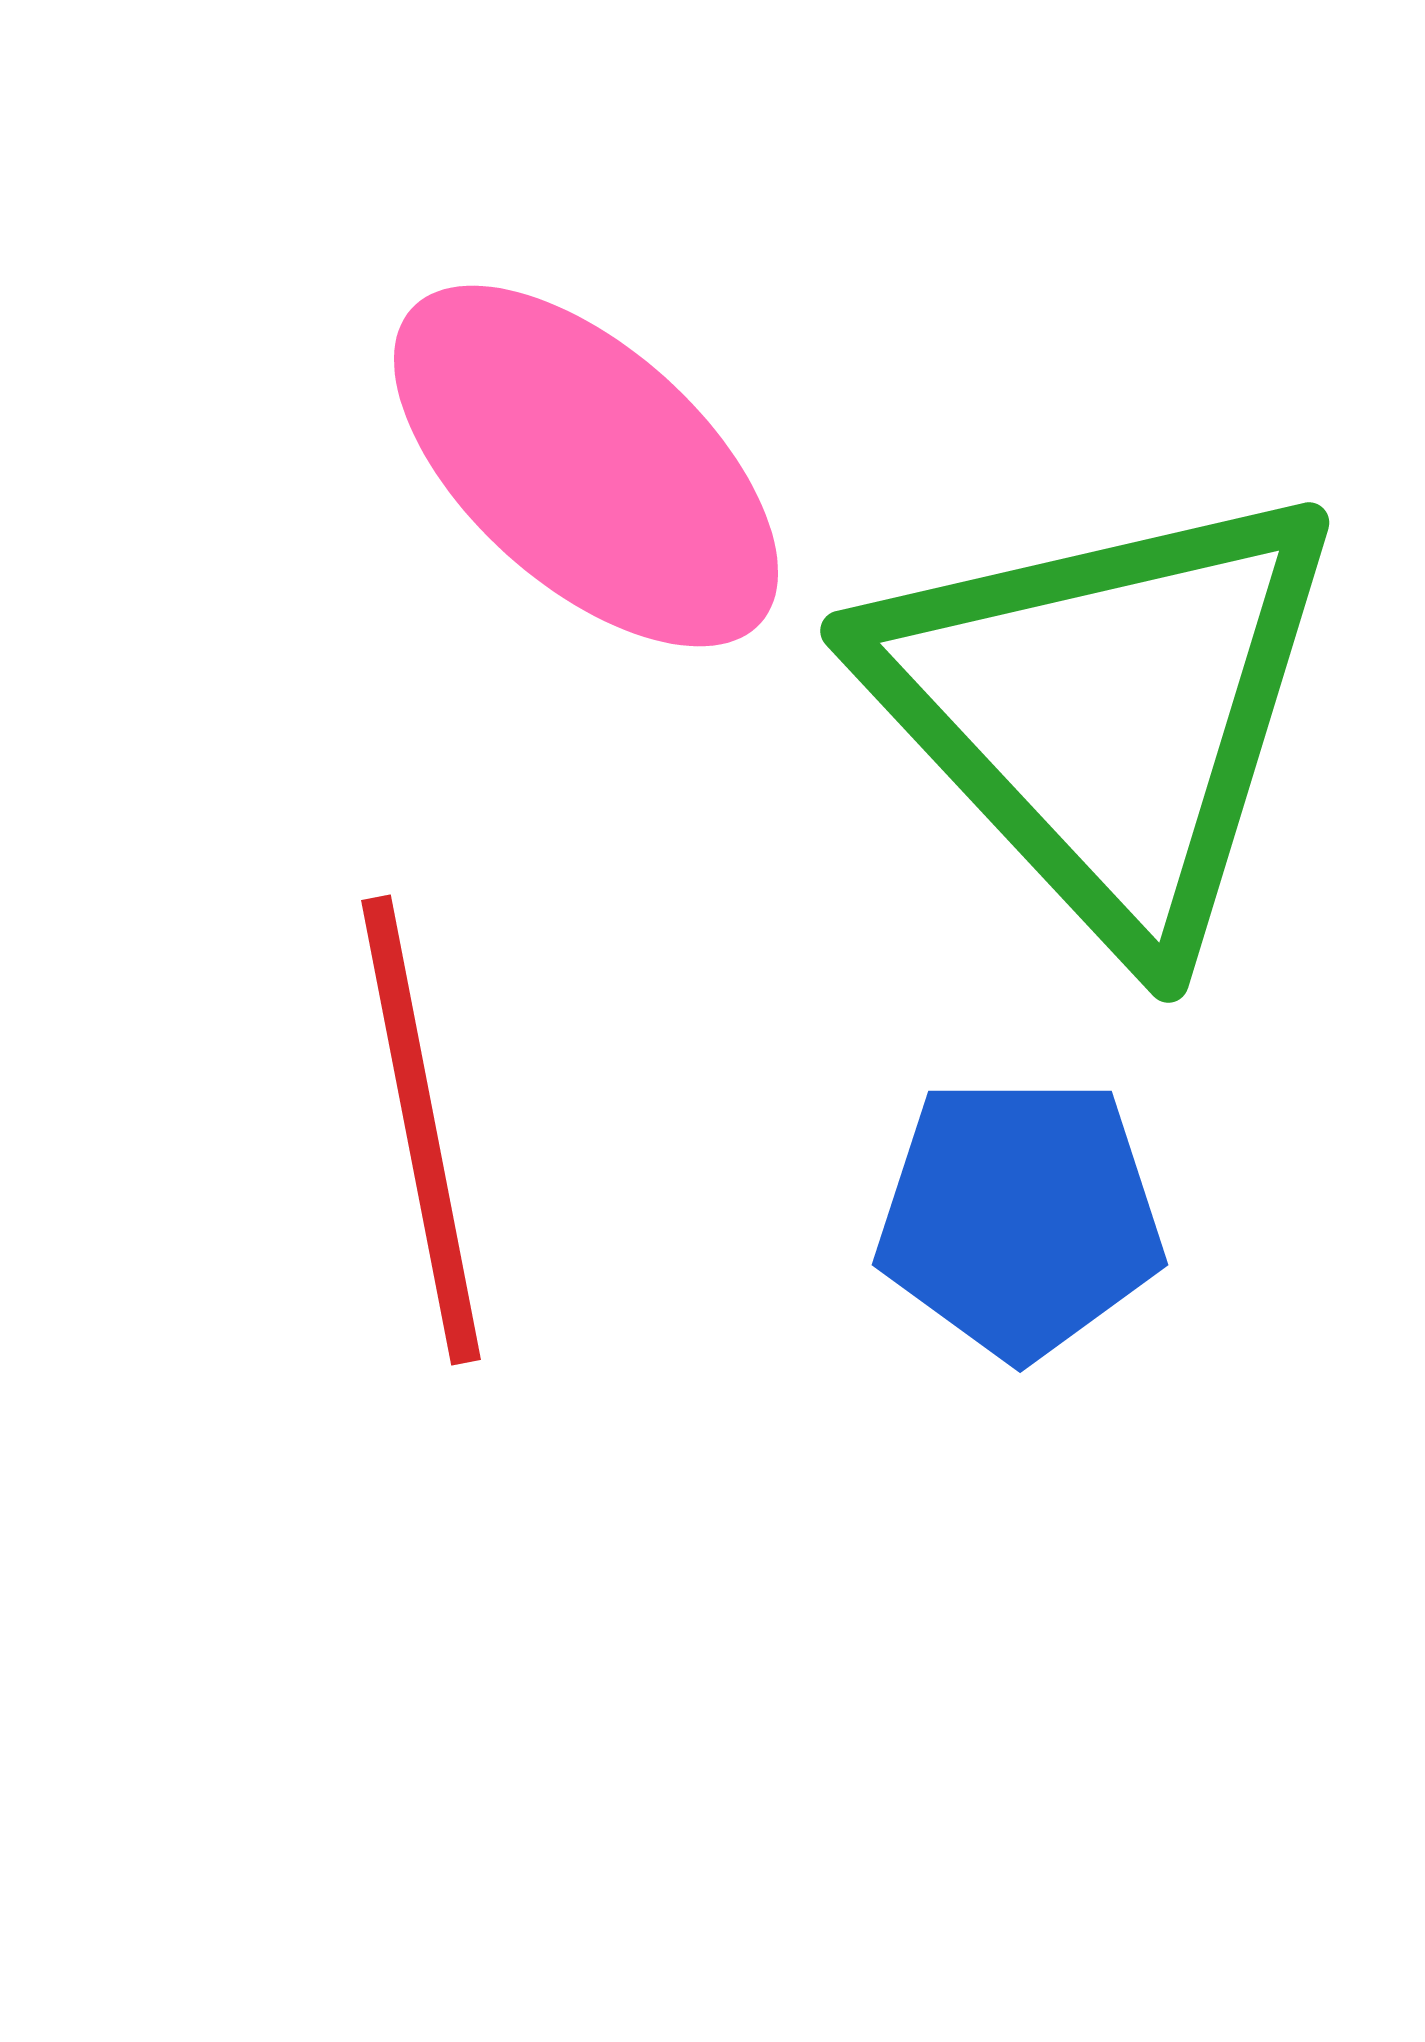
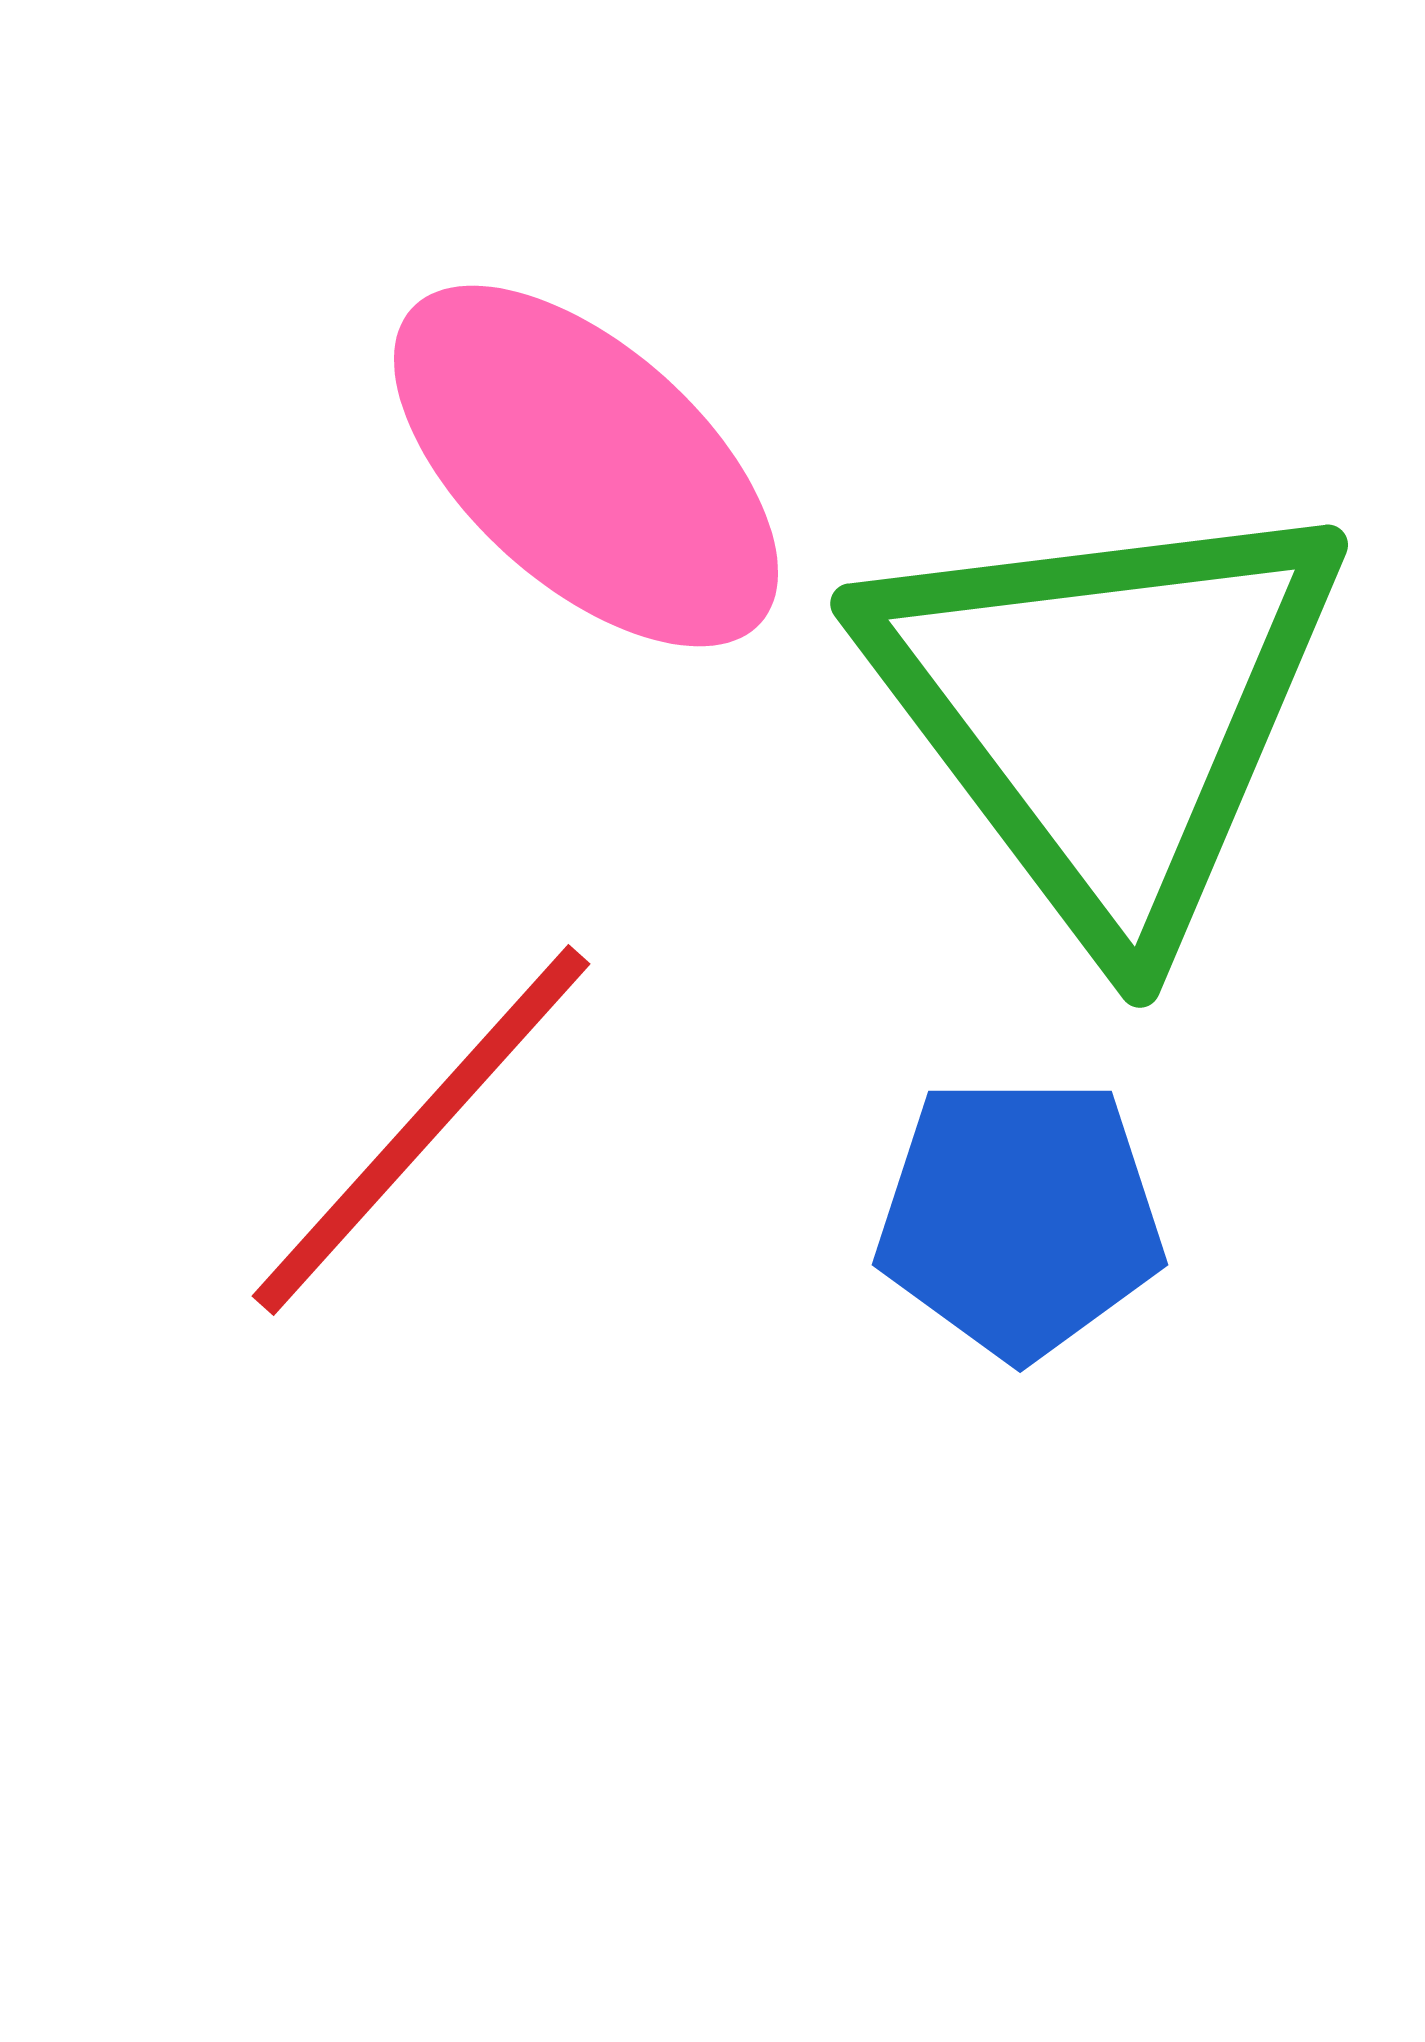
green triangle: rotated 6 degrees clockwise
red line: rotated 53 degrees clockwise
